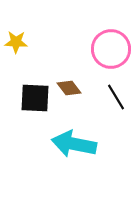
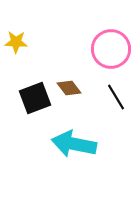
black square: rotated 24 degrees counterclockwise
